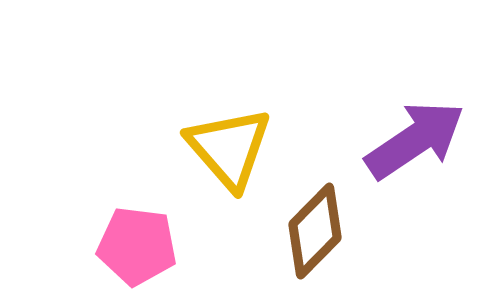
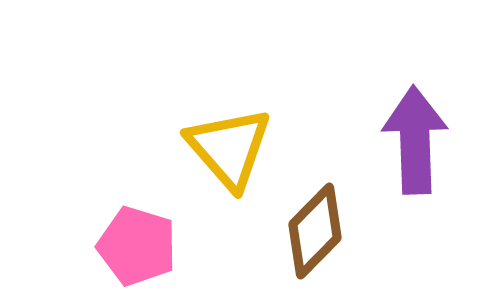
purple arrow: rotated 58 degrees counterclockwise
pink pentagon: rotated 10 degrees clockwise
